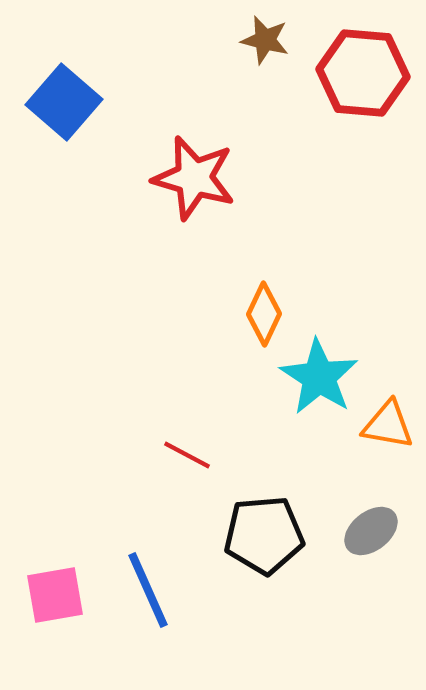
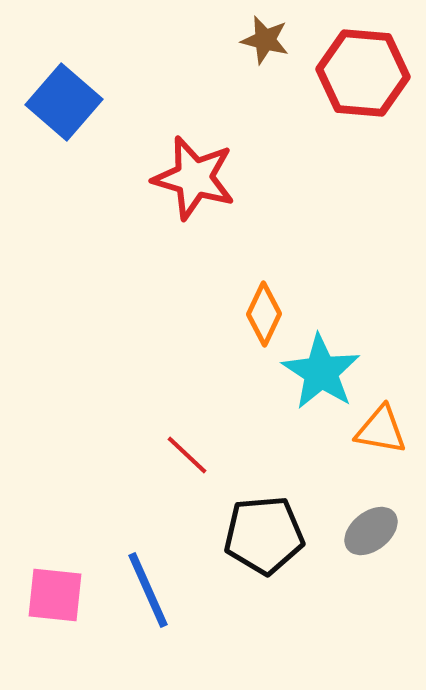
cyan star: moved 2 px right, 5 px up
orange triangle: moved 7 px left, 5 px down
red line: rotated 15 degrees clockwise
pink square: rotated 16 degrees clockwise
